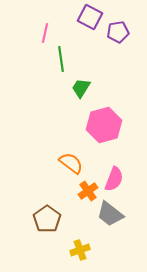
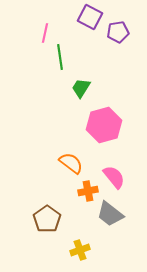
green line: moved 1 px left, 2 px up
pink semicircle: moved 2 px up; rotated 60 degrees counterclockwise
orange cross: rotated 24 degrees clockwise
